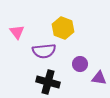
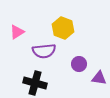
pink triangle: rotated 35 degrees clockwise
purple circle: moved 1 px left
black cross: moved 13 px left, 1 px down
